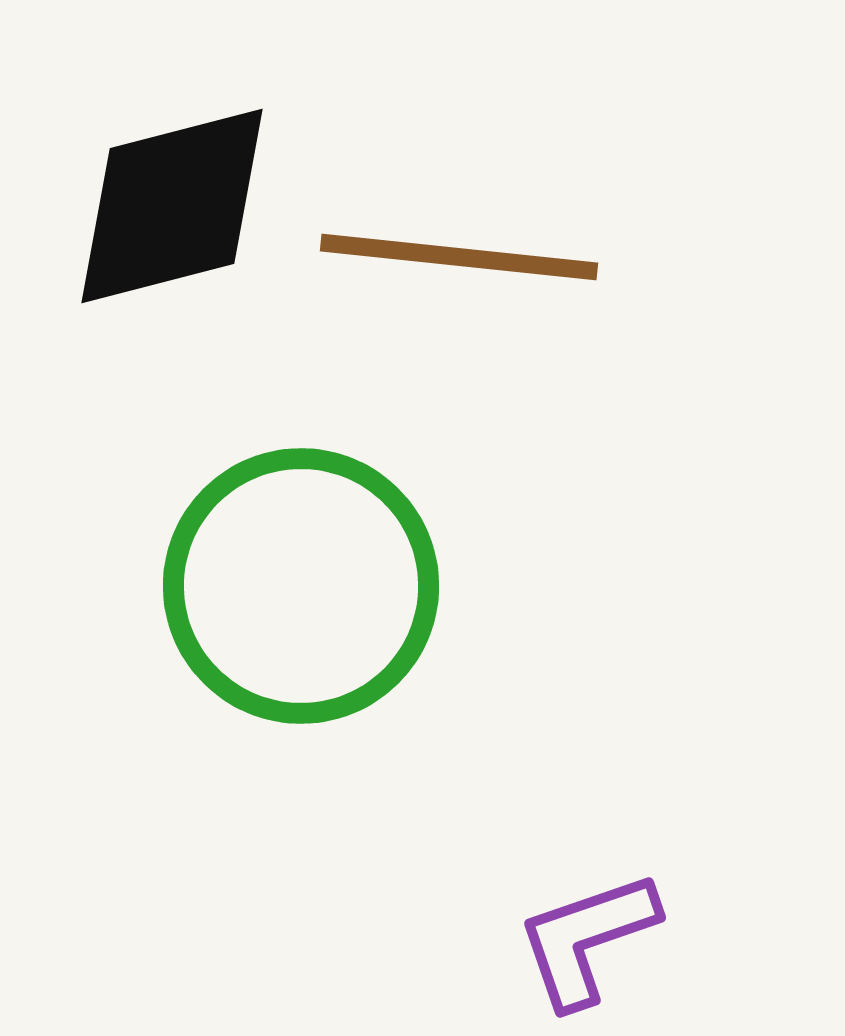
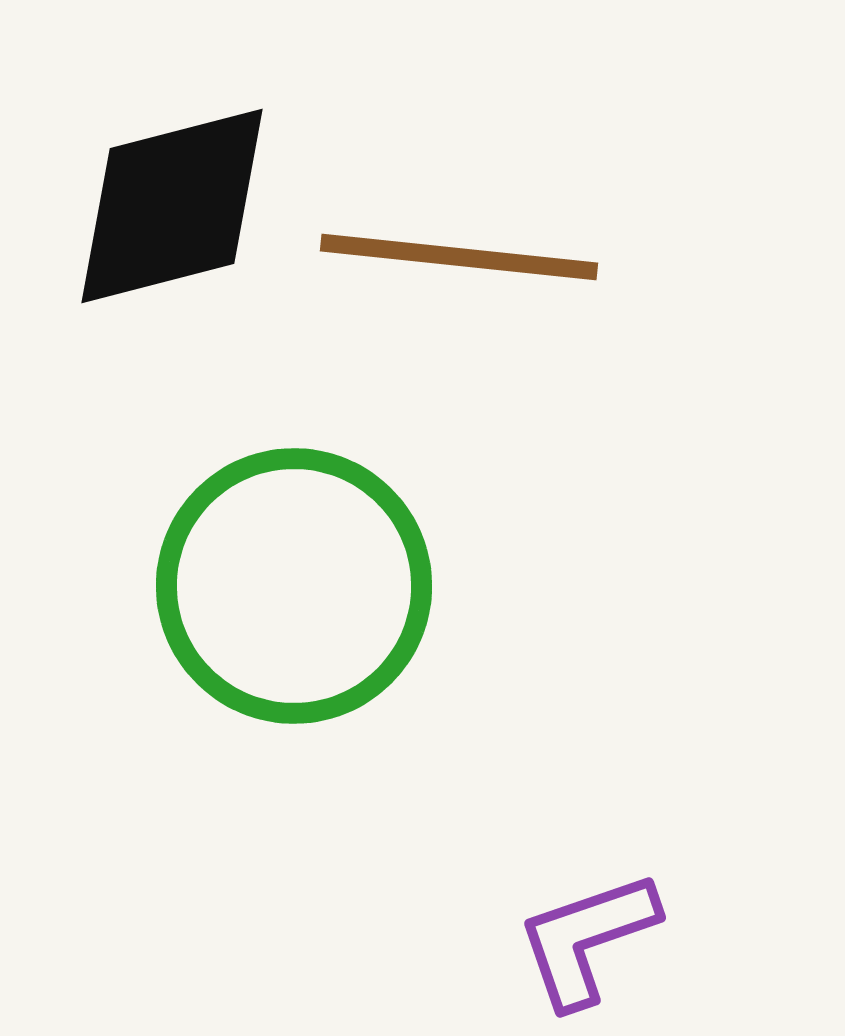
green circle: moved 7 px left
